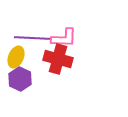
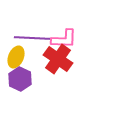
pink L-shape: moved 1 px down
red cross: rotated 20 degrees clockwise
